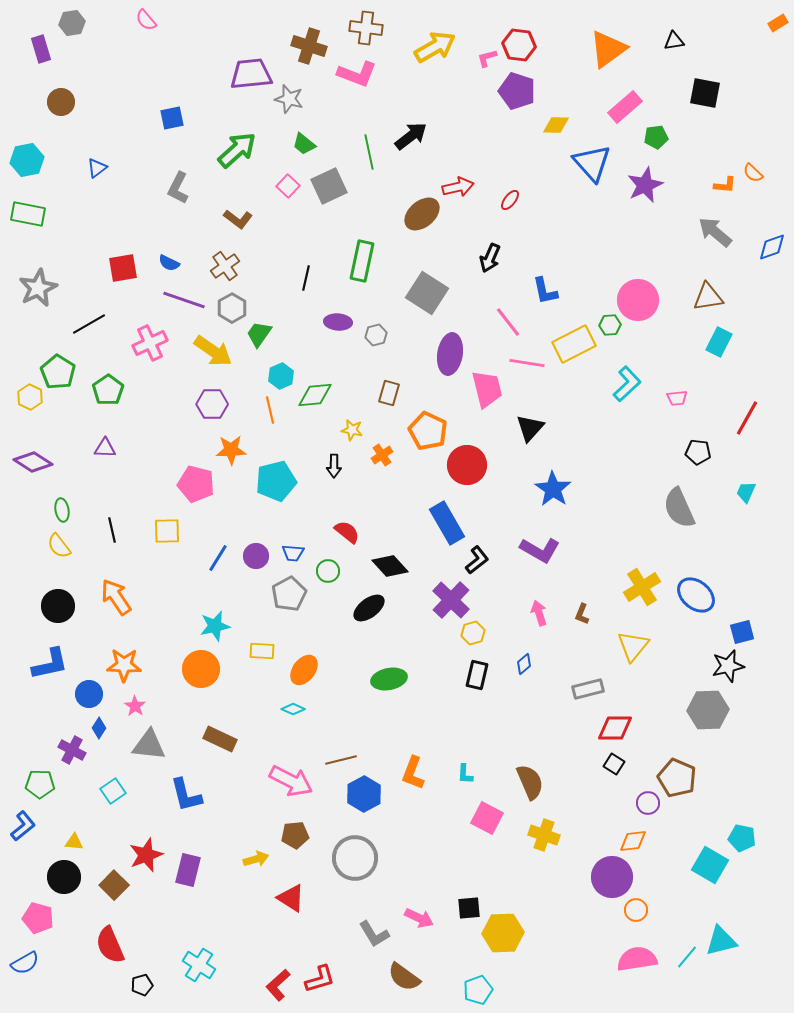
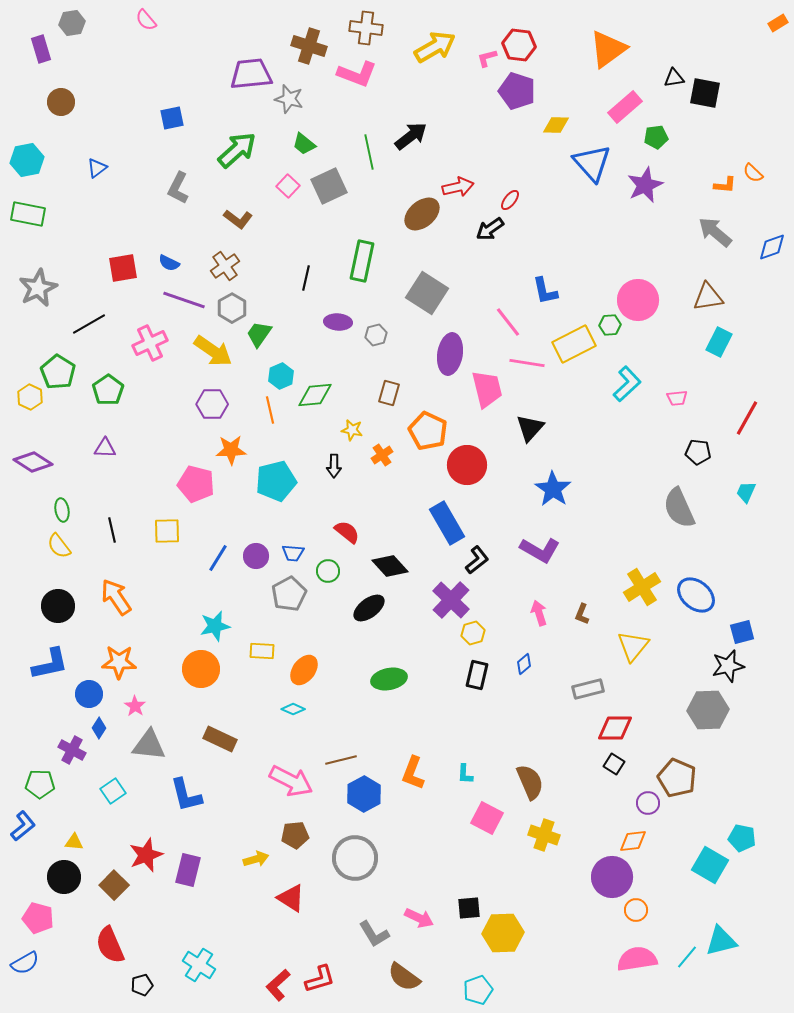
black triangle at (674, 41): moved 37 px down
black arrow at (490, 258): moved 29 px up; rotated 32 degrees clockwise
orange star at (124, 665): moved 5 px left, 3 px up
